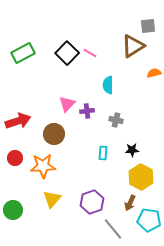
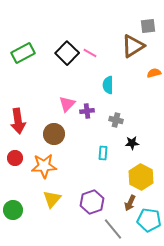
red arrow: rotated 100 degrees clockwise
black star: moved 7 px up
orange star: moved 1 px right
